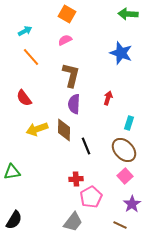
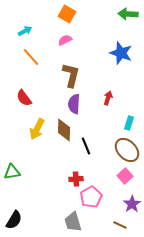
yellow arrow: rotated 45 degrees counterclockwise
brown ellipse: moved 3 px right
gray trapezoid: rotated 125 degrees clockwise
